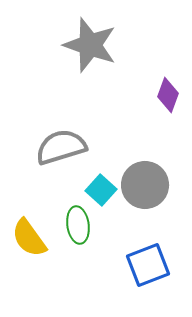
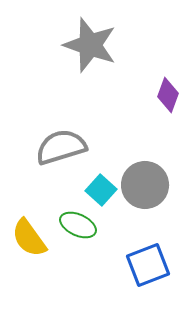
green ellipse: rotated 57 degrees counterclockwise
